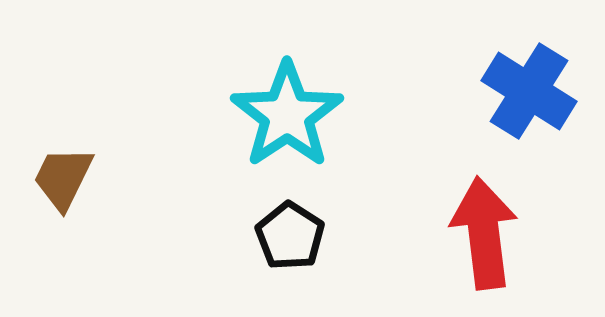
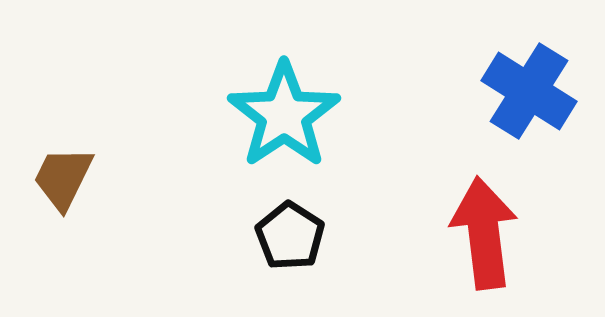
cyan star: moved 3 px left
